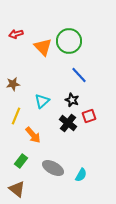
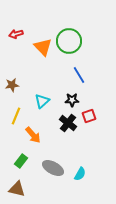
blue line: rotated 12 degrees clockwise
brown star: moved 1 px left, 1 px down
black star: rotated 24 degrees counterclockwise
cyan semicircle: moved 1 px left, 1 px up
brown triangle: rotated 24 degrees counterclockwise
